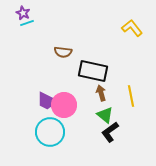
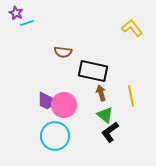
purple star: moved 7 px left
cyan circle: moved 5 px right, 4 px down
